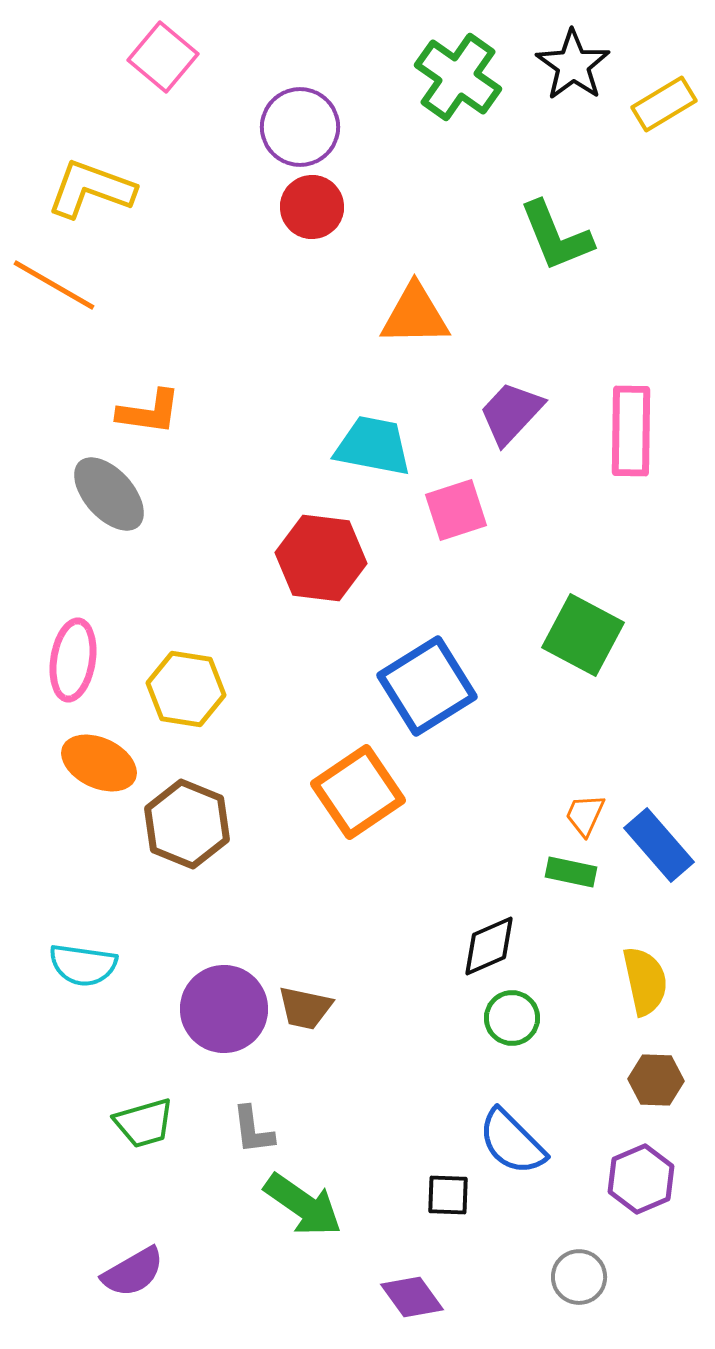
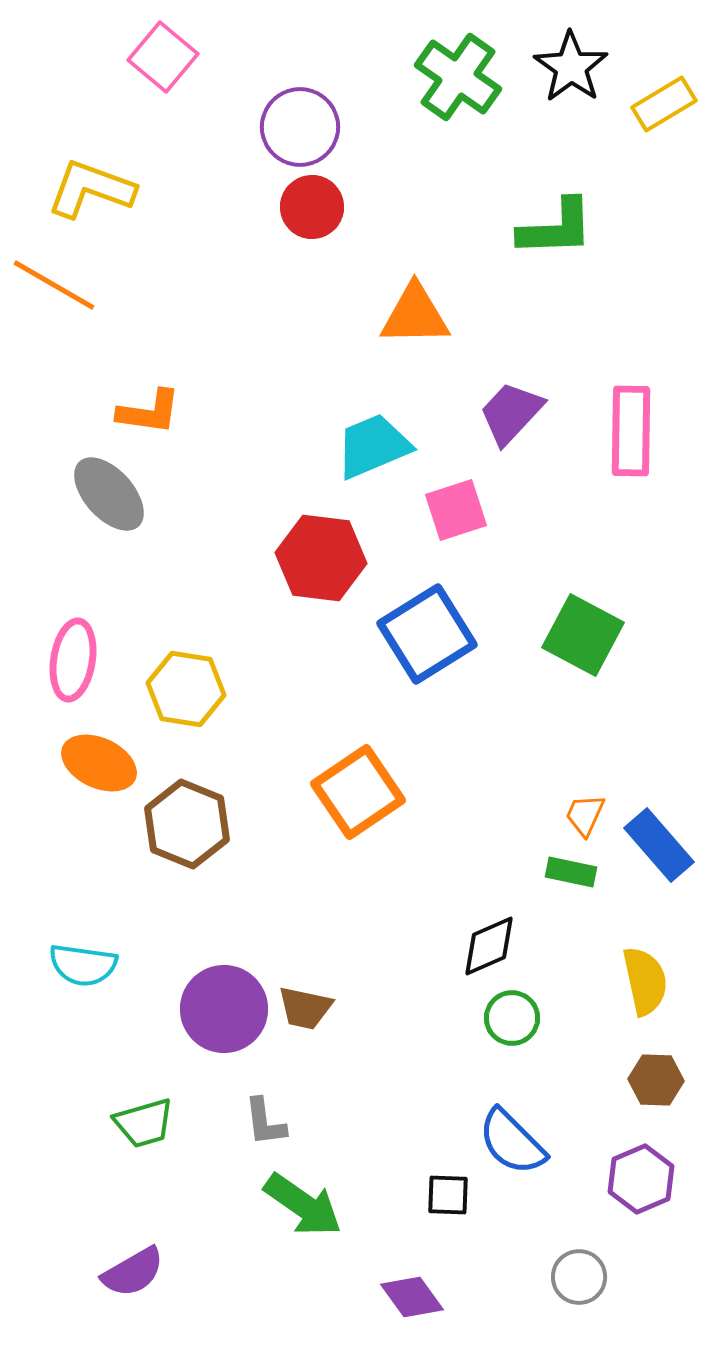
black star at (573, 65): moved 2 px left, 2 px down
green L-shape at (556, 236): moved 8 px up; rotated 70 degrees counterclockwise
cyan trapezoid at (373, 446): rotated 34 degrees counterclockwise
blue square at (427, 686): moved 52 px up
gray L-shape at (253, 1130): moved 12 px right, 8 px up
